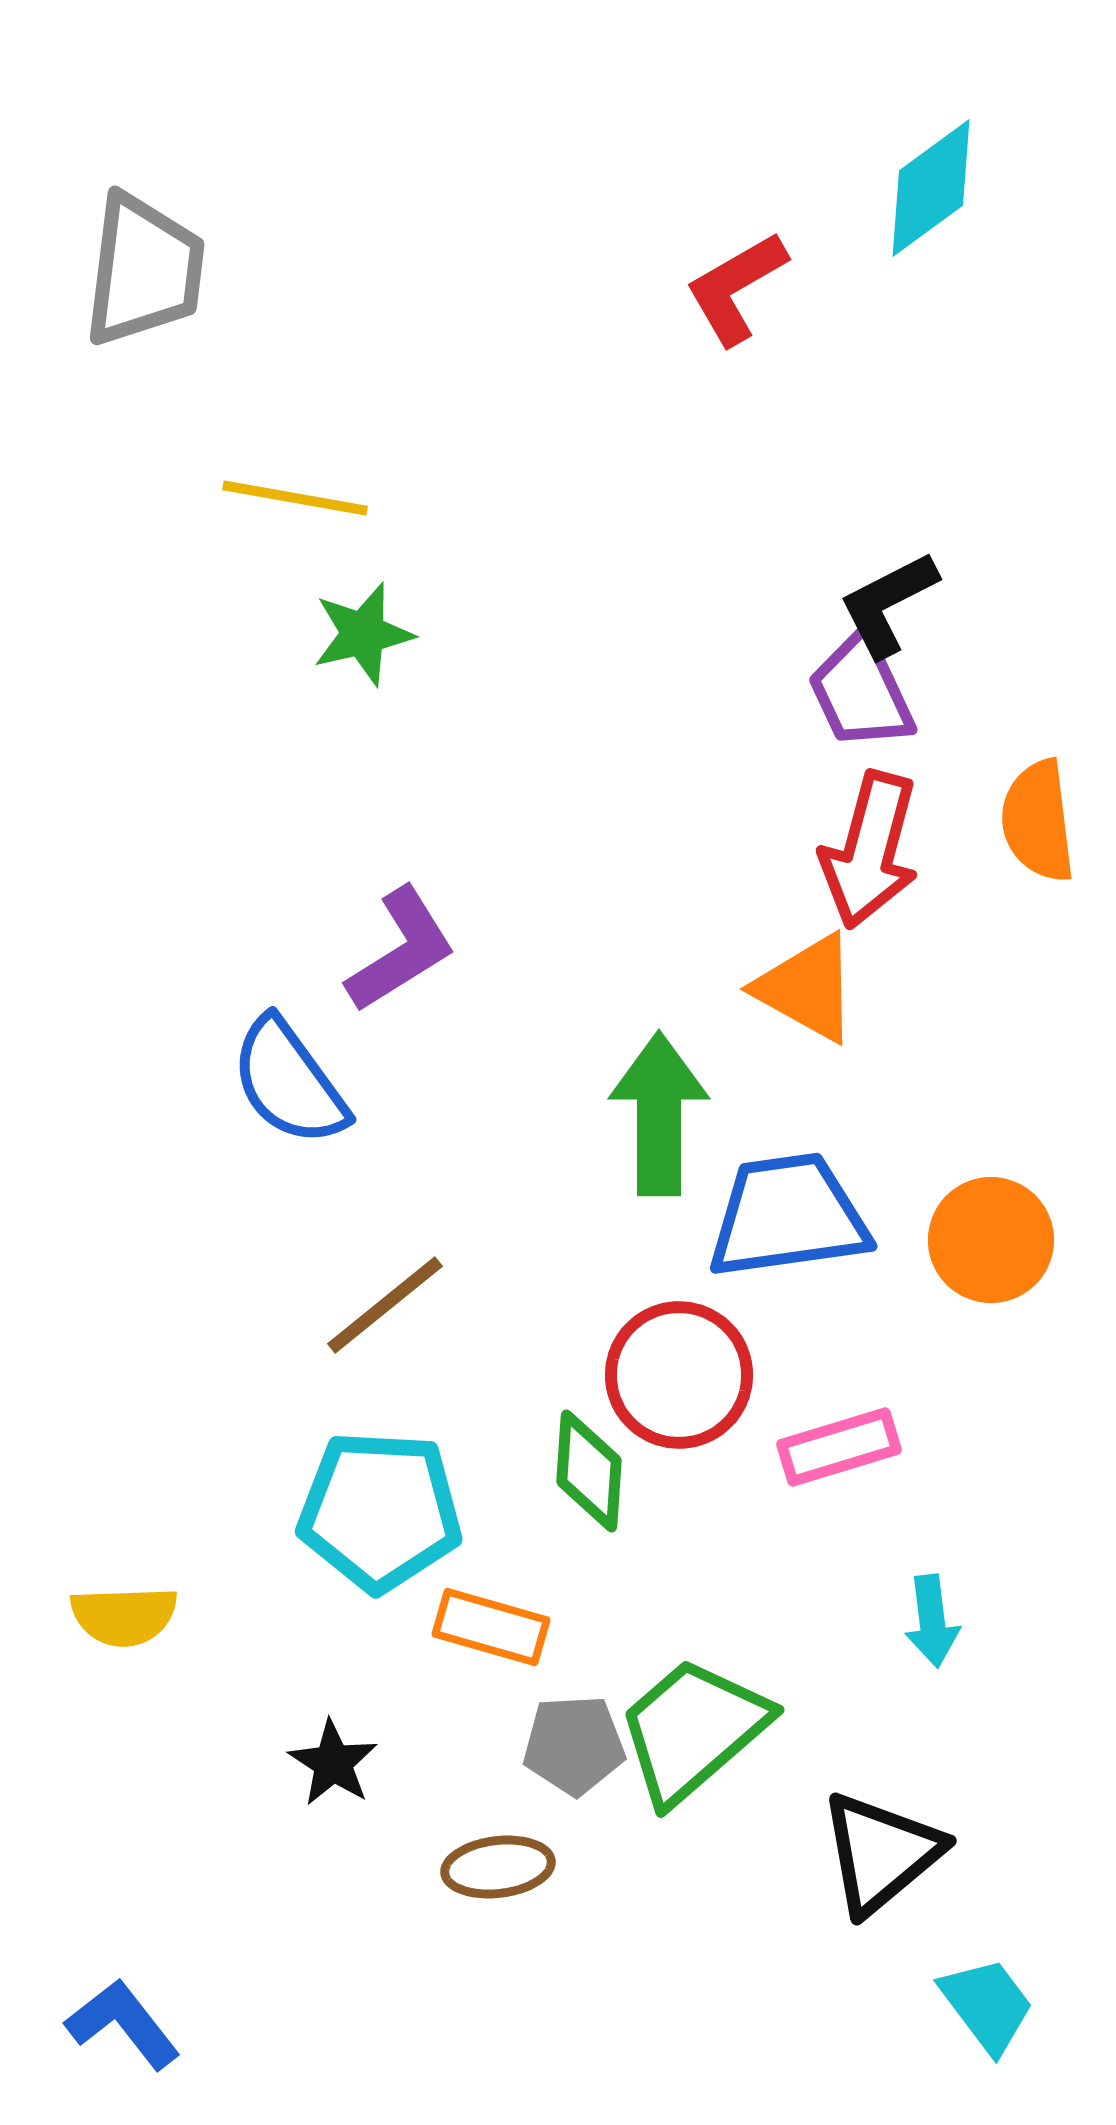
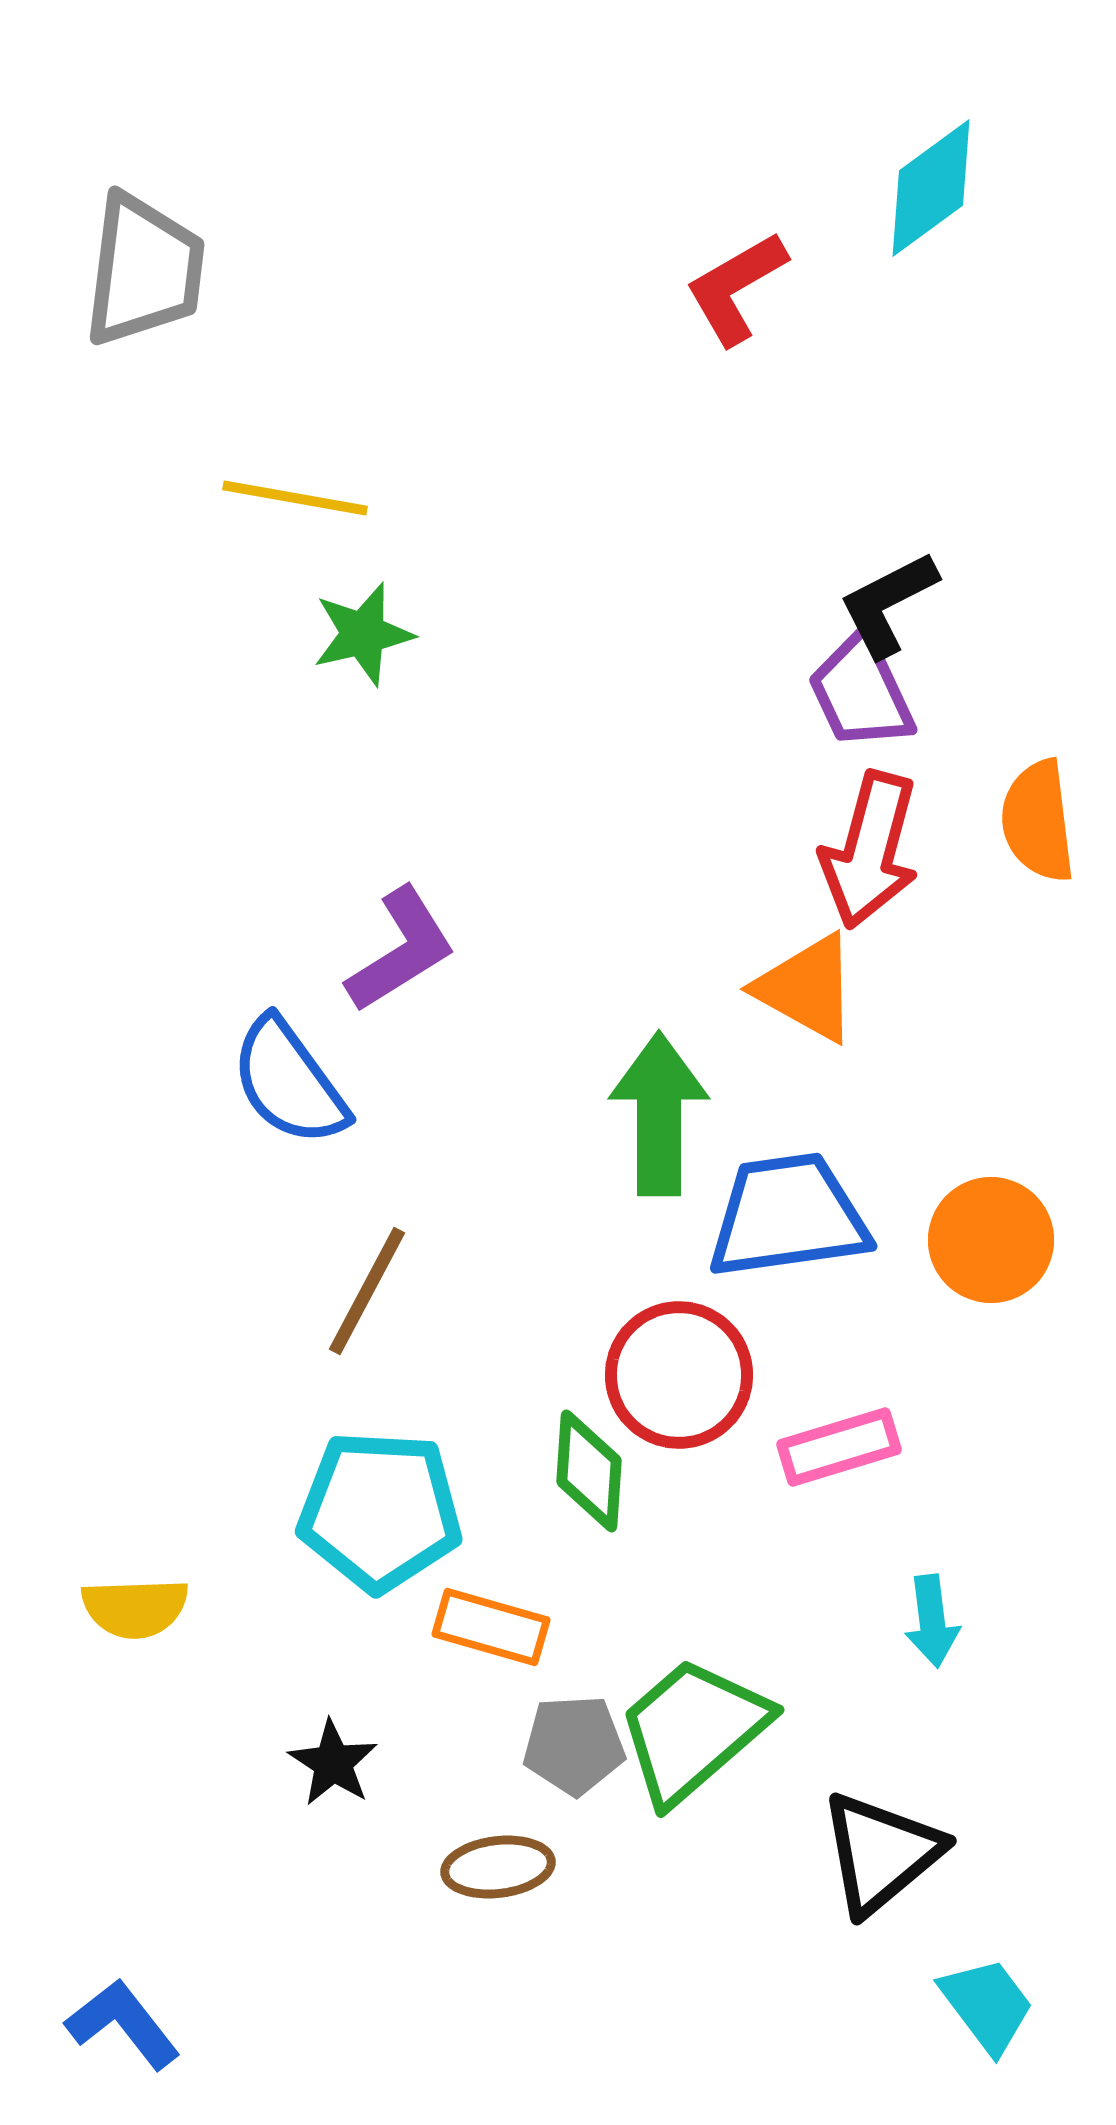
brown line: moved 18 px left, 14 px up; rotated 23 degrees counterclockwise
yellow semicircle: moved 11 px right, 8 px up
